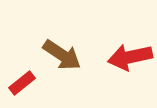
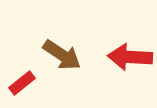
red arrow: rotated 15 degrees clockwise
